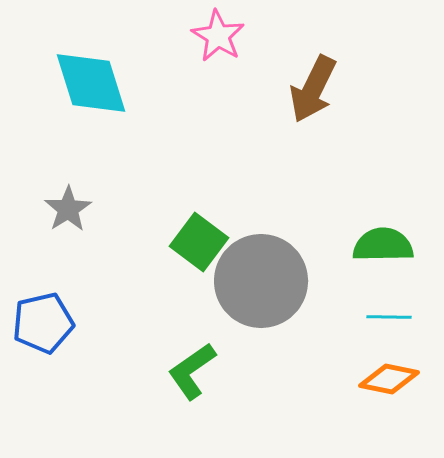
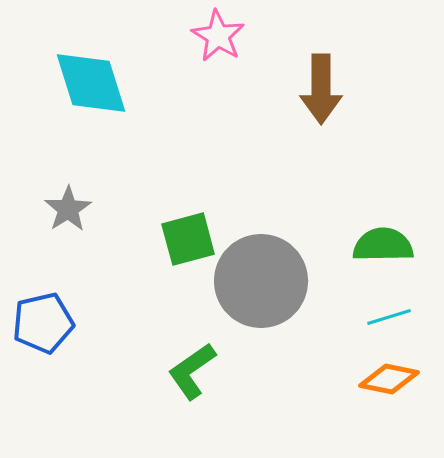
brown arrow: moved 8 px right; rotated 26 degrees counterclockwise
green square: moved 11 px left, 3 px up; rotated 38 degrees clockwise
cyan line: rotated 18 degrees counterclockwise
